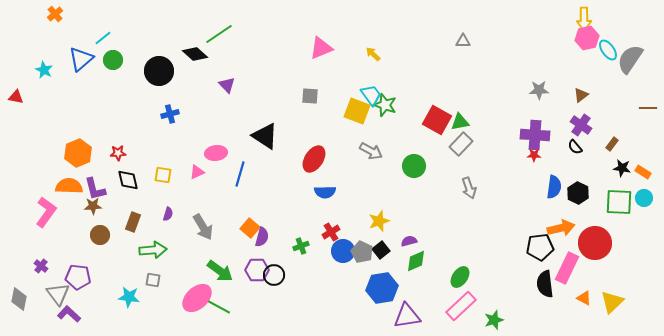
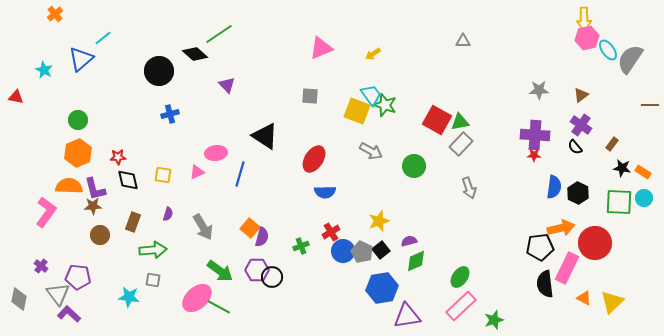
yellow arrow at (373, 54): rotated 77 degrees counterclockwise
green circle at (113, 60): moved 35 px left, 60 px down
brown line at (648, 108): moved 2 px right, 3 px up
red star at (118, 153): moved 4 px down
black circle at (274, 275): moved 2 px left, 2 px down
